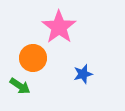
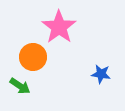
orange circle: moved 1 px up
blue star: moved 18 px right; rotated 24 degrees clockwise
